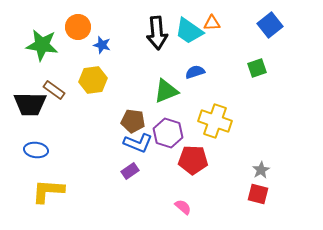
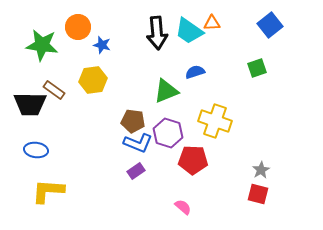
purple rectangle: moved 6 px right
